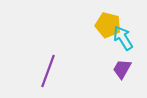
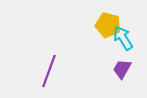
purple line: moved 1 px right
